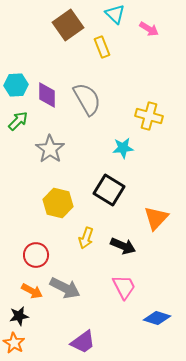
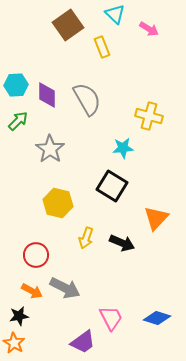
black square: moved 3 px right, 4 px up
black arrow: moved 1 px left, 3 px up
pink trapezoid: moved 13 px left, 31 px down
